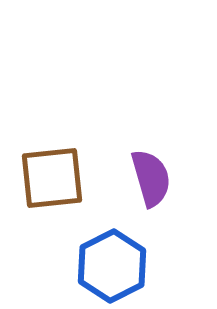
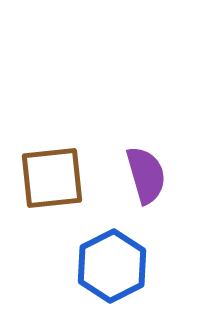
purple semicircle: moved 5 px left, 3 px up
